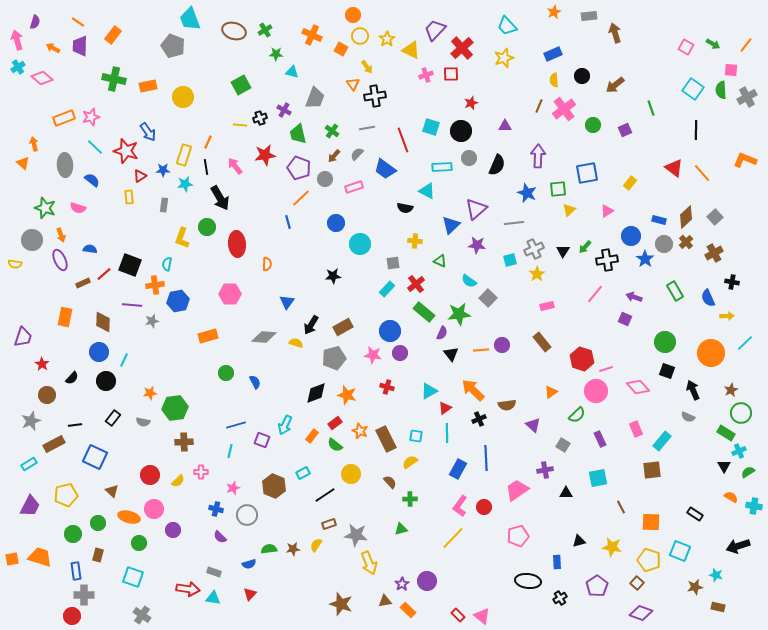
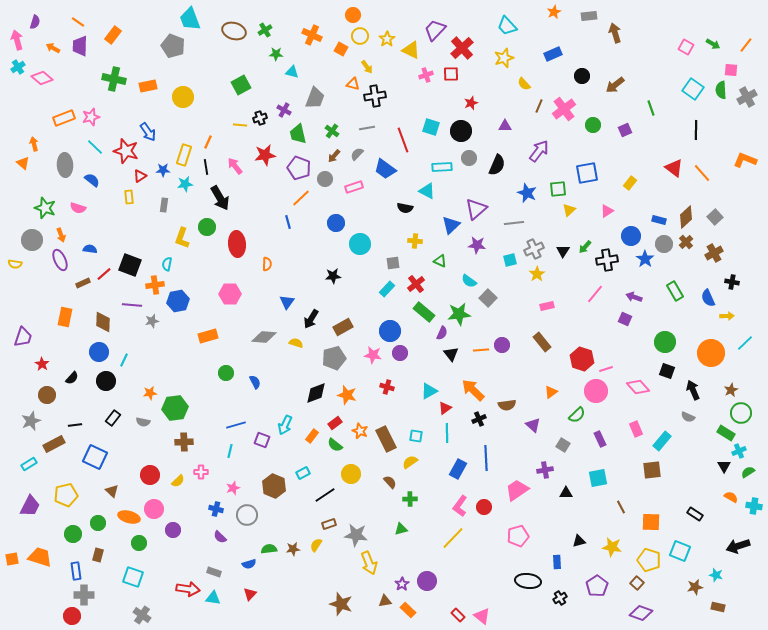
yellow semicircle at (554, 80): moved 30 px left, 4 px down; rotated 40 degrees counterclockwise
orange triangle at (353, 84): rotated 40 degrees counterclockwise
purple arrow at (538, 156): moved 1 px right, 5 px up; rotated 35 degrees clockwise
black arrow at (311, 325): moved 6 px up
